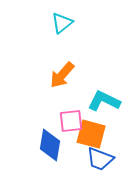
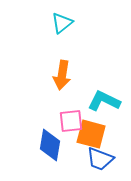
orange arrow: rotated 32 degrees counterclockwise
